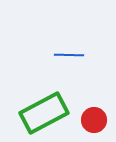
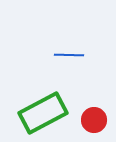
green rectangle: moved 1 px left
